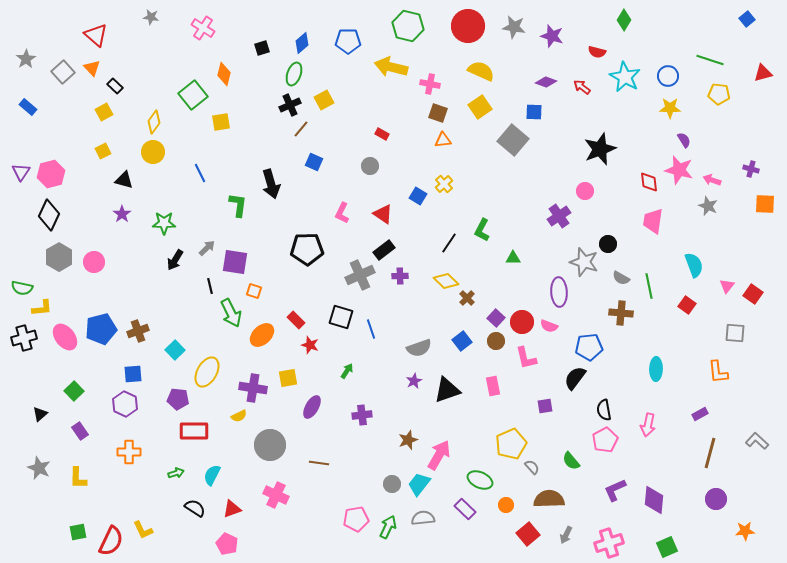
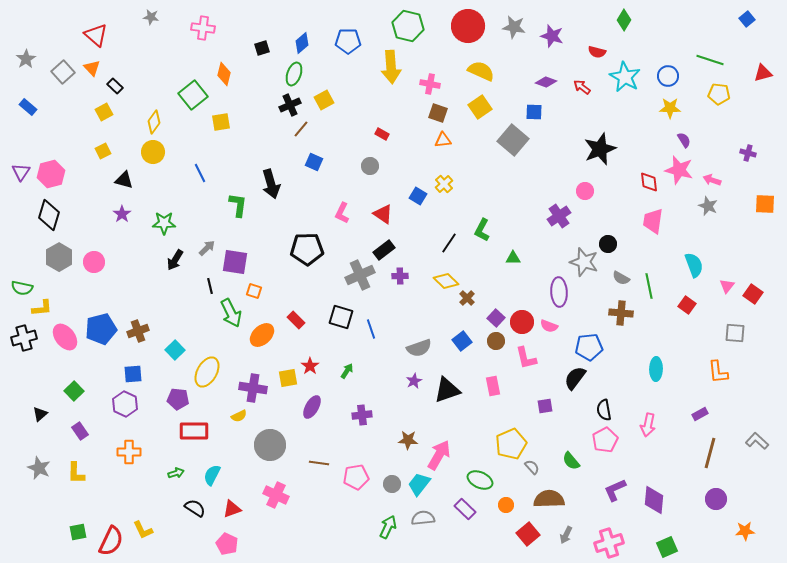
pink cross at (203, 28): rotated 25 degrees counterclockwise
yellow arrow at (391, 67): rotated 108 degrees counterclockwise
purple cross at (751, 169): moved 3 px left, 16 px up
black diamond at (49, 215): rotated 8 degrees counterclockwise
red star at (310, 345): moved 21 px down; rotated 18 degrees clockwise
brown star at (408, 440): rotated 24 degrees clockwise
yellow L-shape at (78, 478): moved 2 px left, 5 px up
pink pentagon at (356, 519): moved 42 px up
